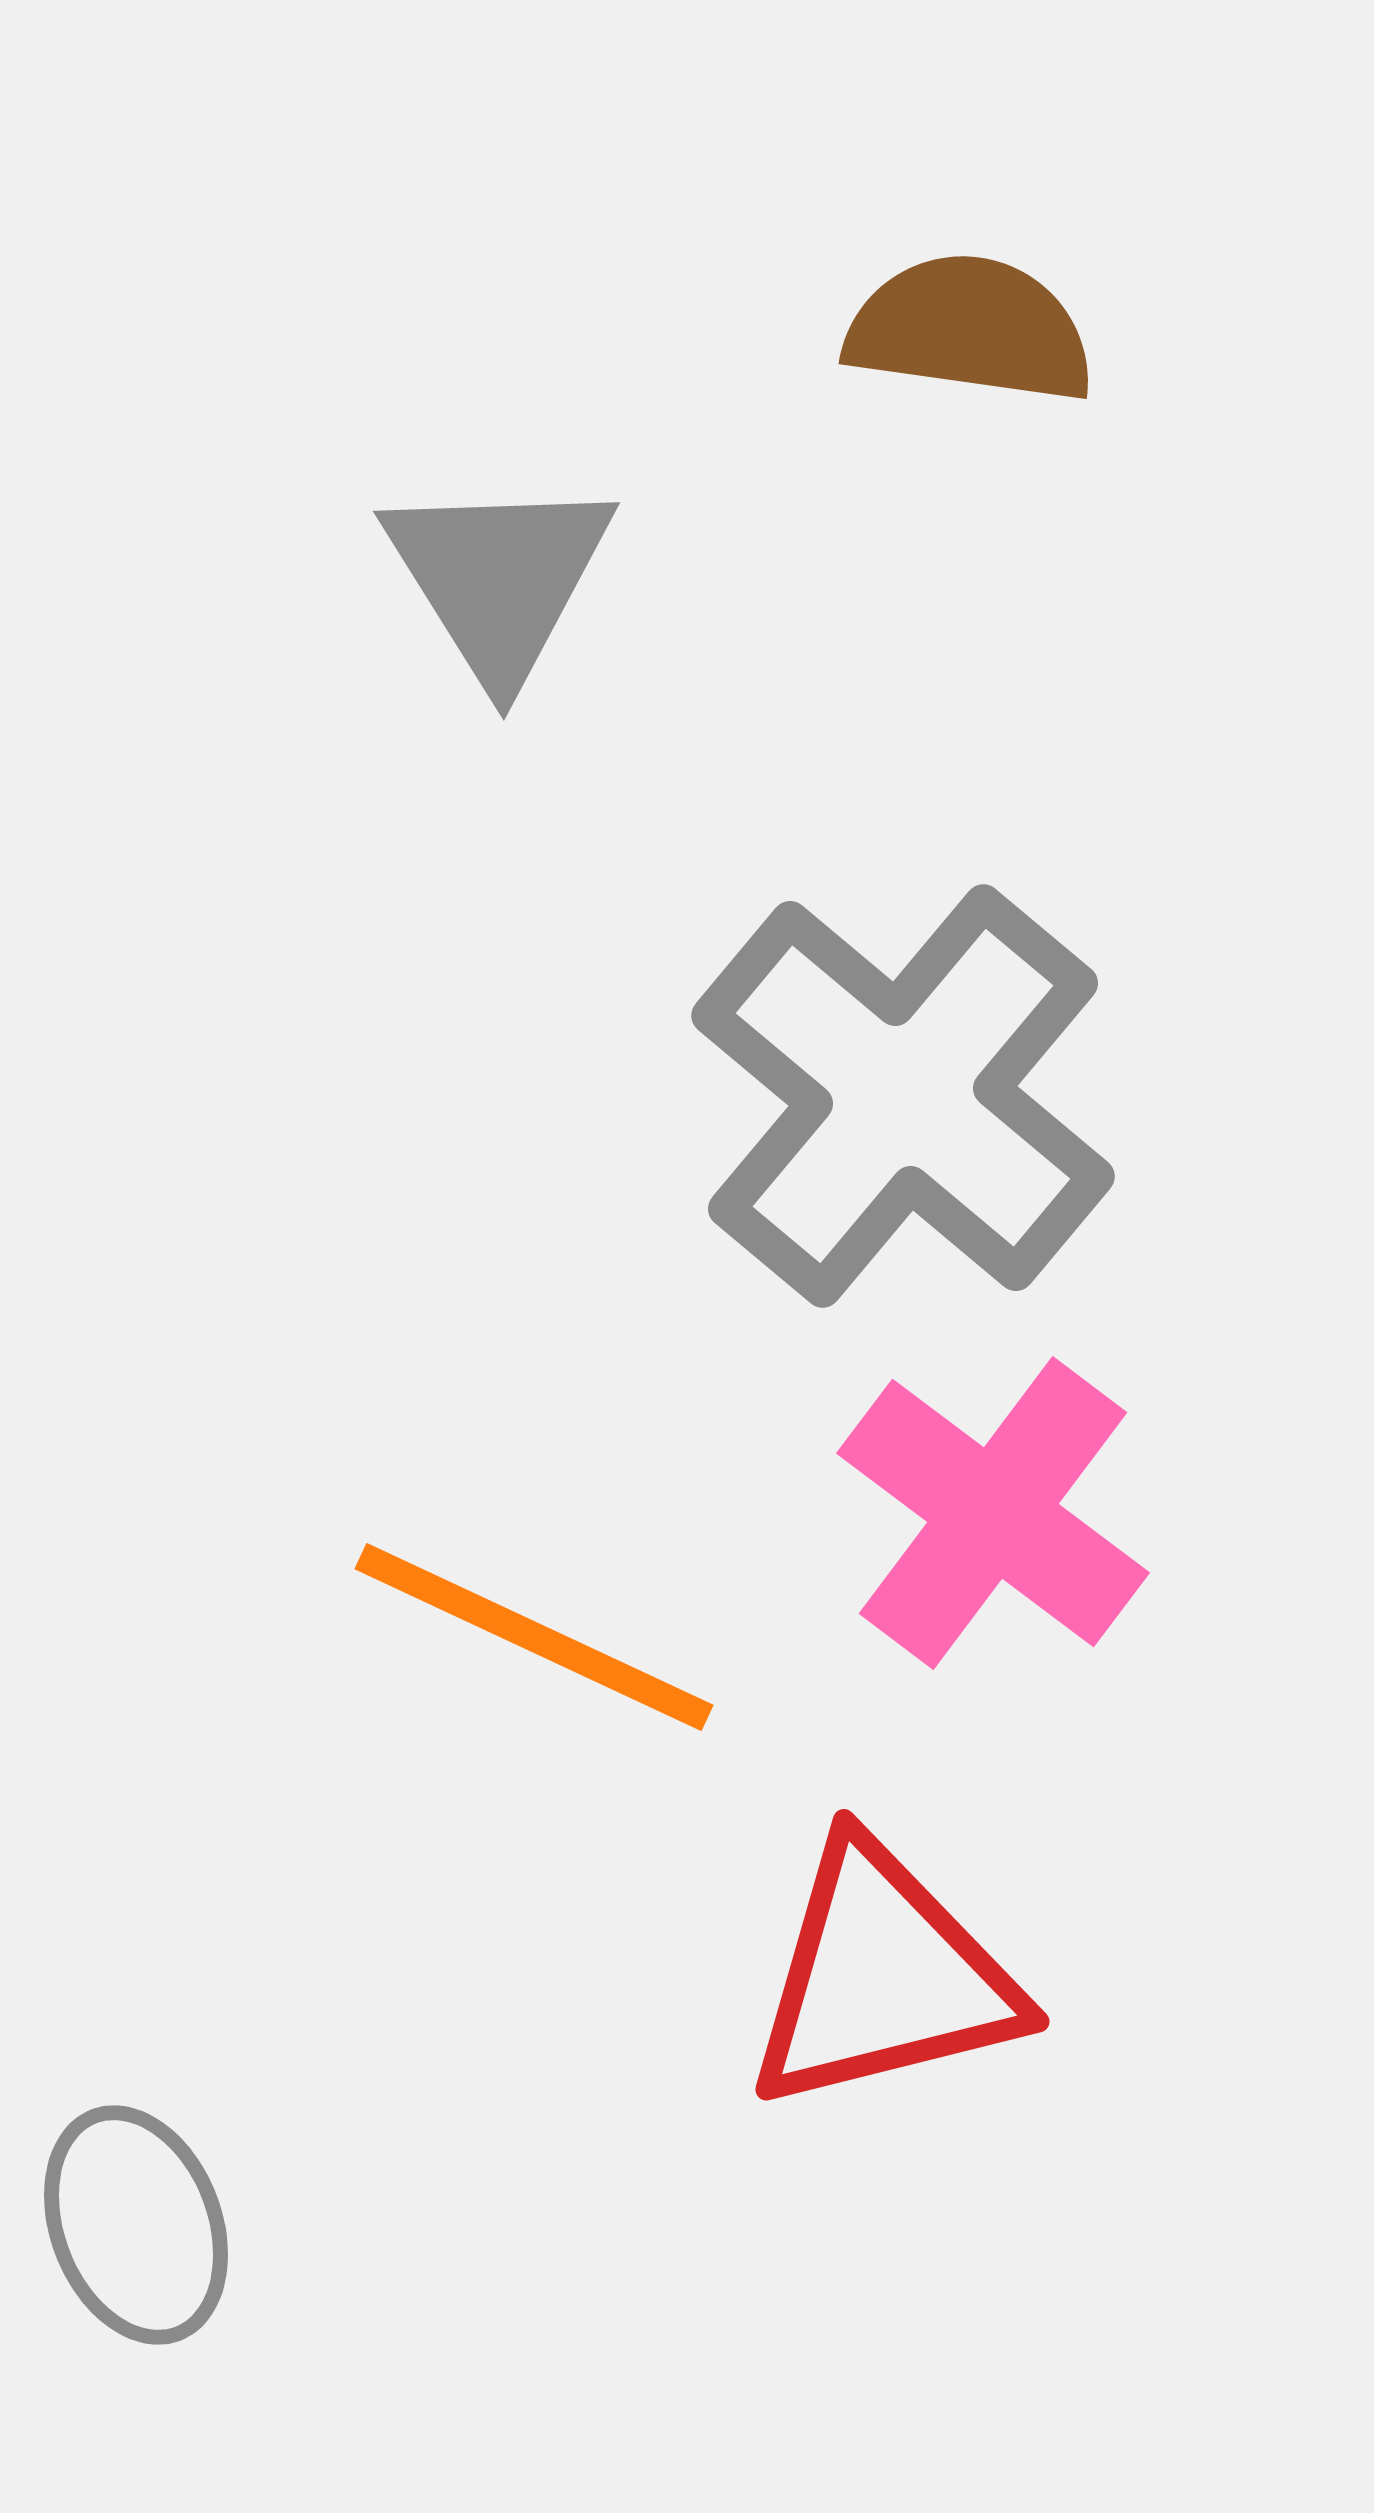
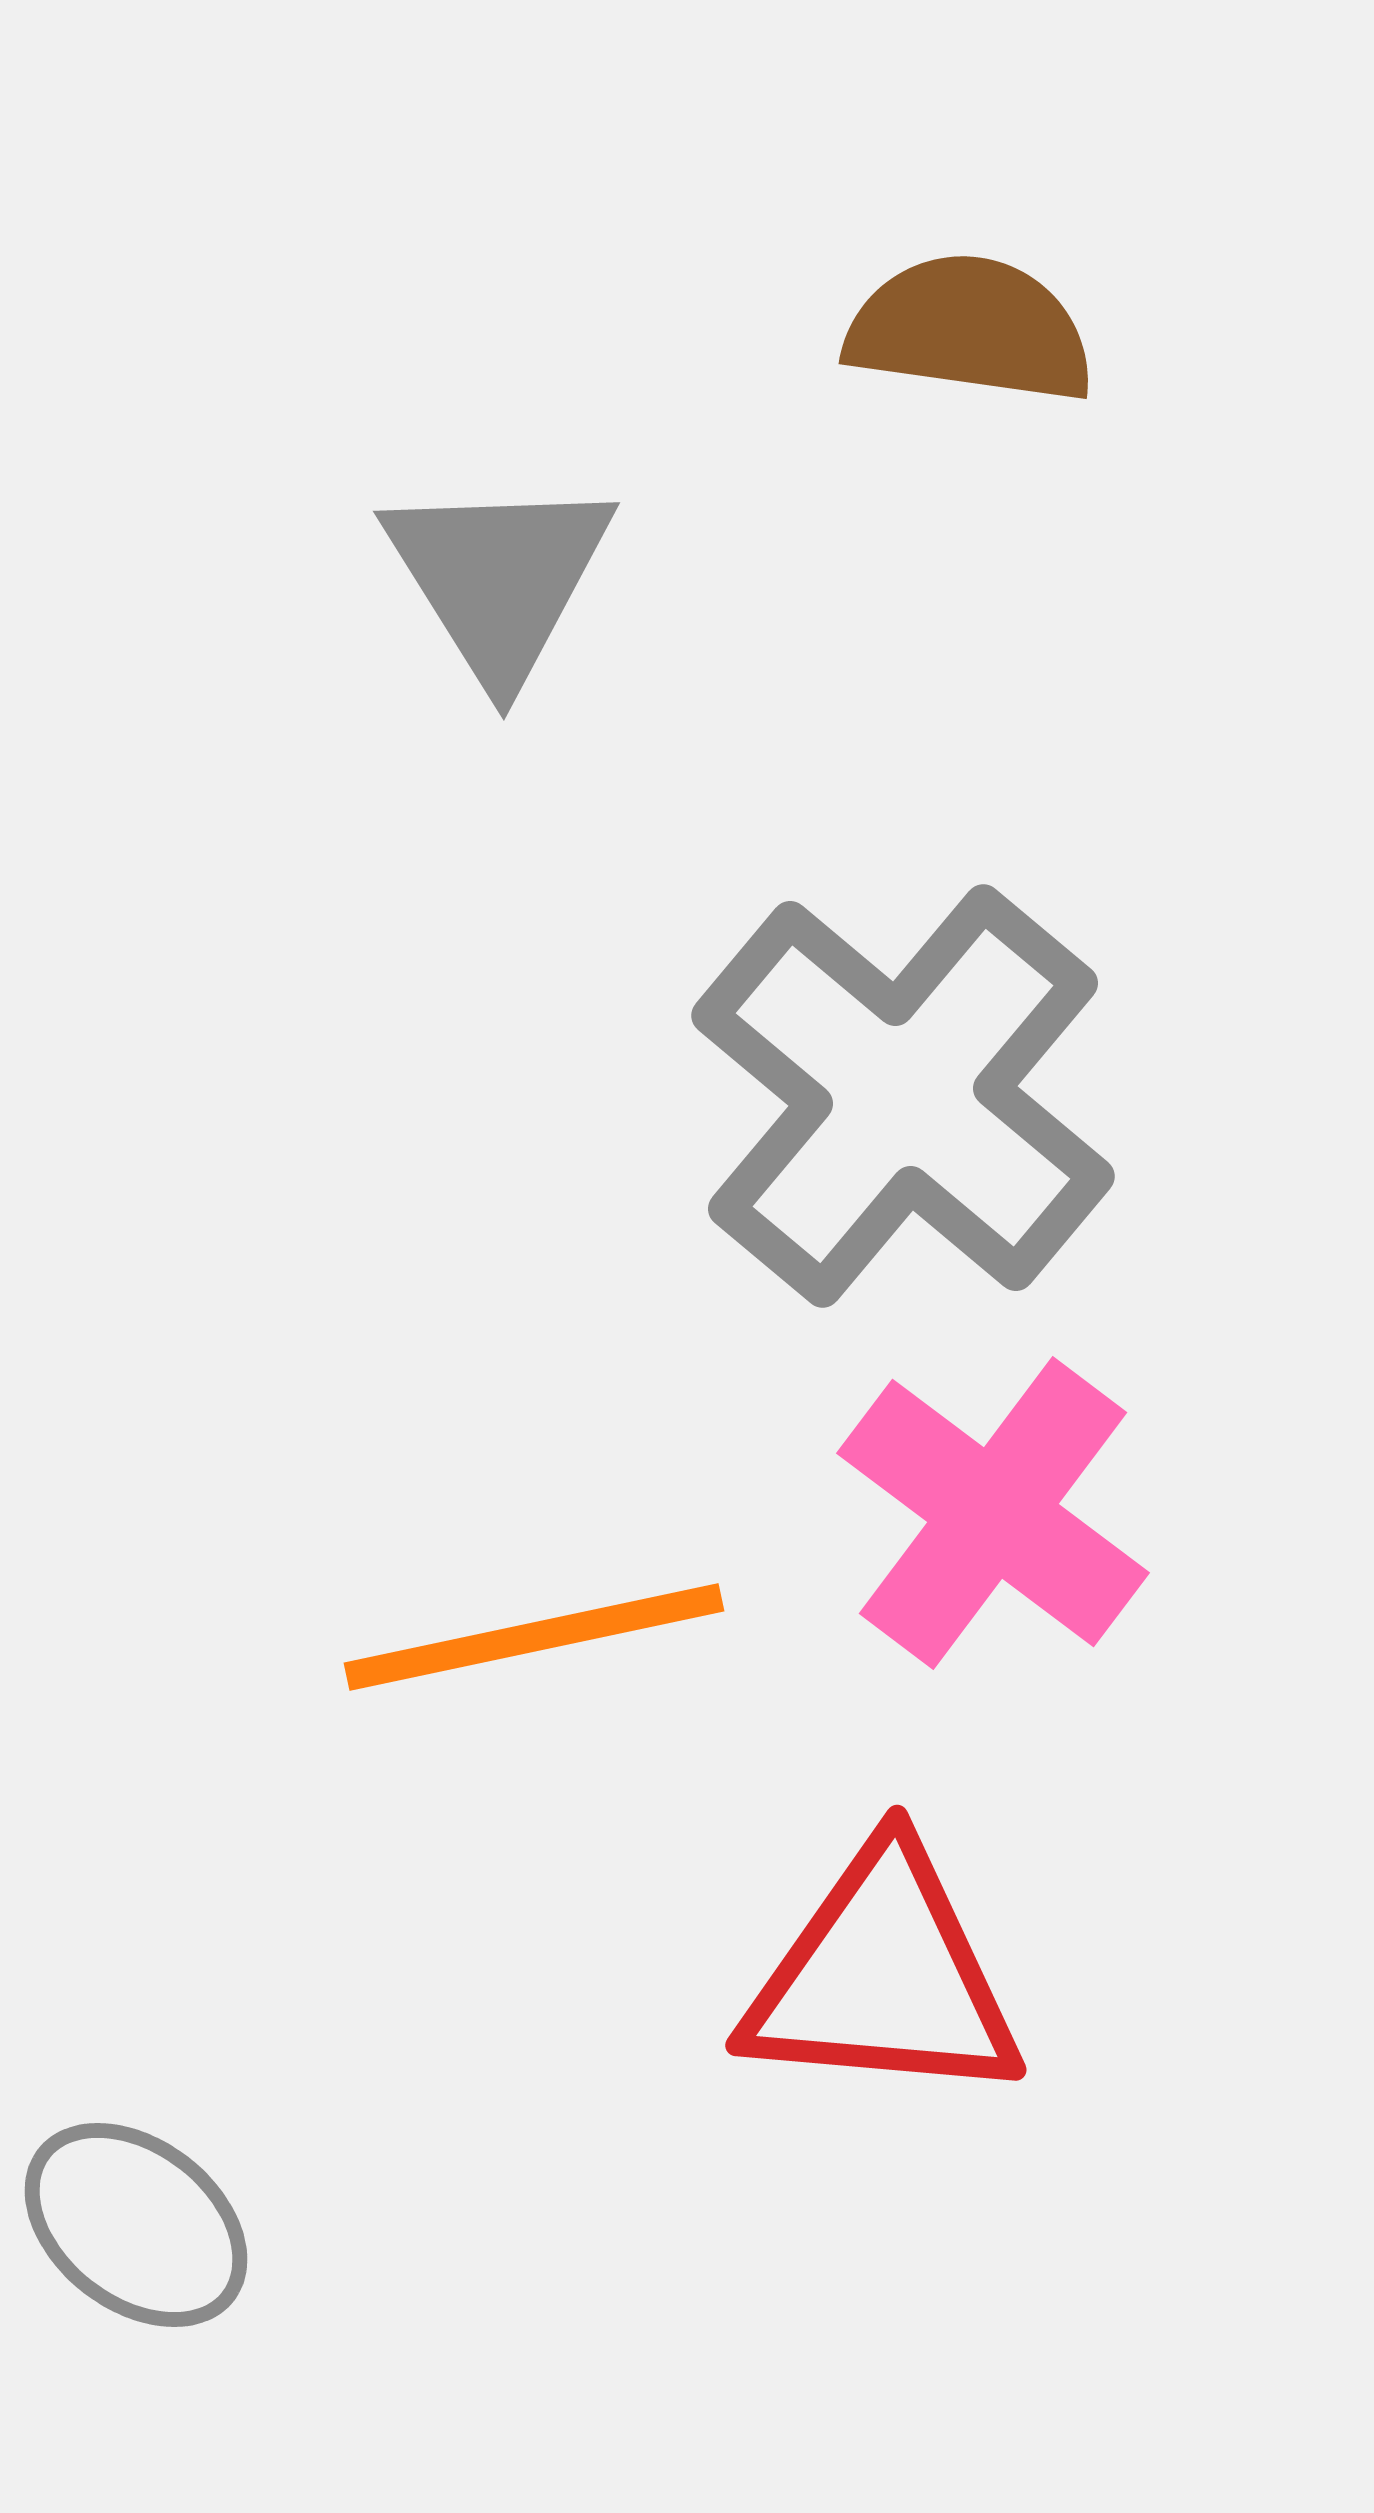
orange line: rotated 37 degrees counterclockwise
red triangle: rotated 19 degrees clockwise
gray ellipse: rotated 31 degrees counterclockwise
